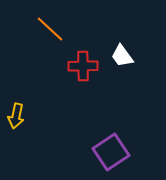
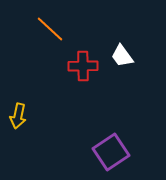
yellow arrow: moved 2 px right
